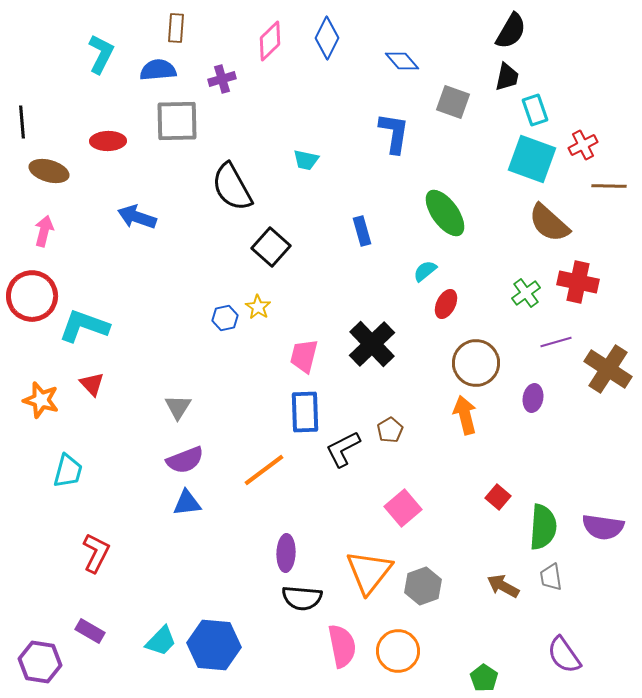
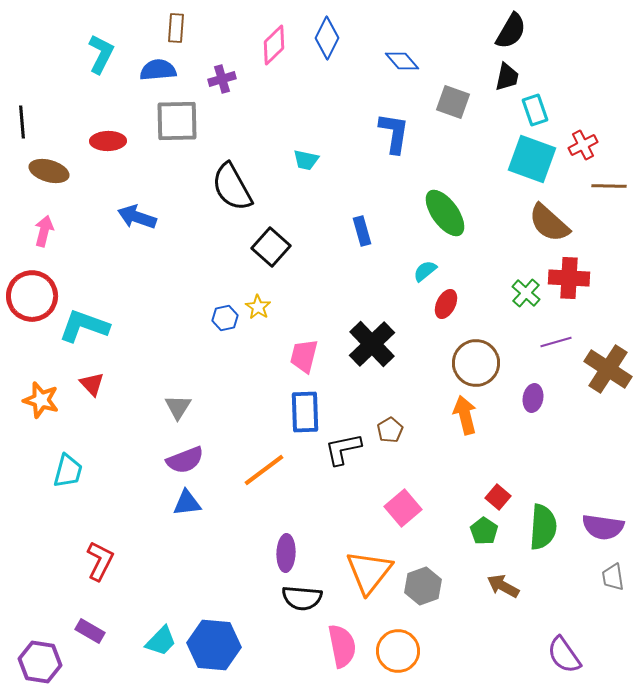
pink diamond at (270, 41): moved 4 px right, 4 px down
red cross at (578, 282): moved 9 px left, 4 px up; rotated 9 degrees counterclockwise
green cross at (526, 293): rotated 12 degrees counterclockwise
black L-shape at (343, 449): rotated 15 degrees clockwise
red L-shape at (96, 553): moved 4 px right, 8 px down
gray trapezoid at (551, 577): moved 62 px right
green pentagon at (484, 678): moved 147 px up
